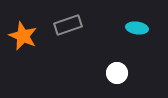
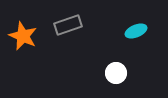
cyan ellipse: moved 1 px left, 3 px down; rotated 30 degrees counterclockwise
white circle: moved 1 px left
